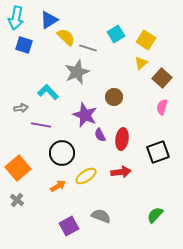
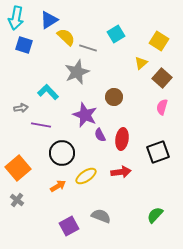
yellow square: moved 13 px right, 1 px down
